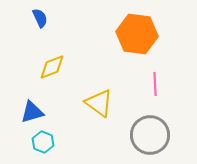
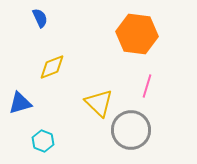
pink line: moved 8 px left, 2 px down; rotated 20 degrees clockwise
yellow triangle: rotated 8 degrees clockwise
blue triangle: moved 12 px left, 9 px up
gray circle: moved 19 px left, 5 px up
cyan hexagon: moved 1 px up
